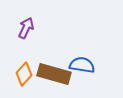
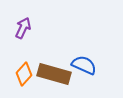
purple arrow: moved 3 px left
blue semicircle: moved 2 px right; rotated 15 degrees clockwise
